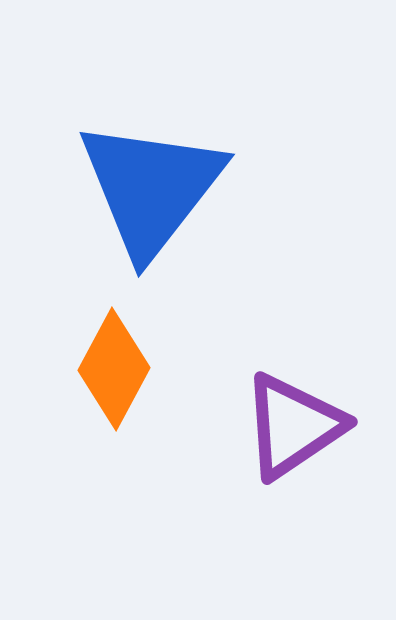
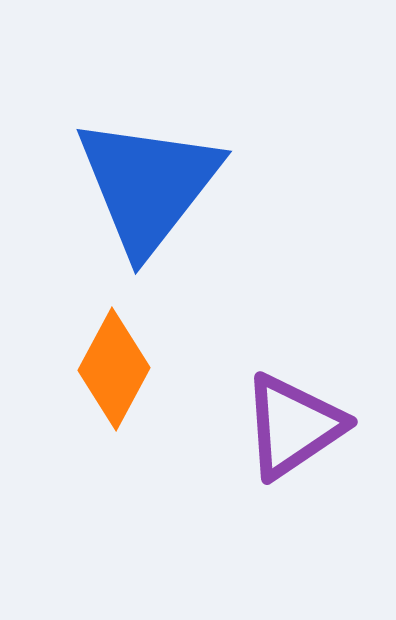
blue triangle: moved 3 px left, 3 px up
